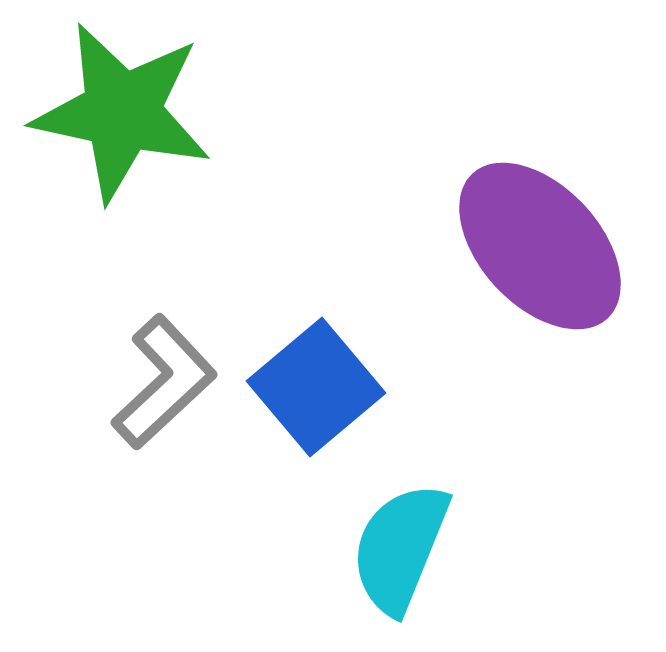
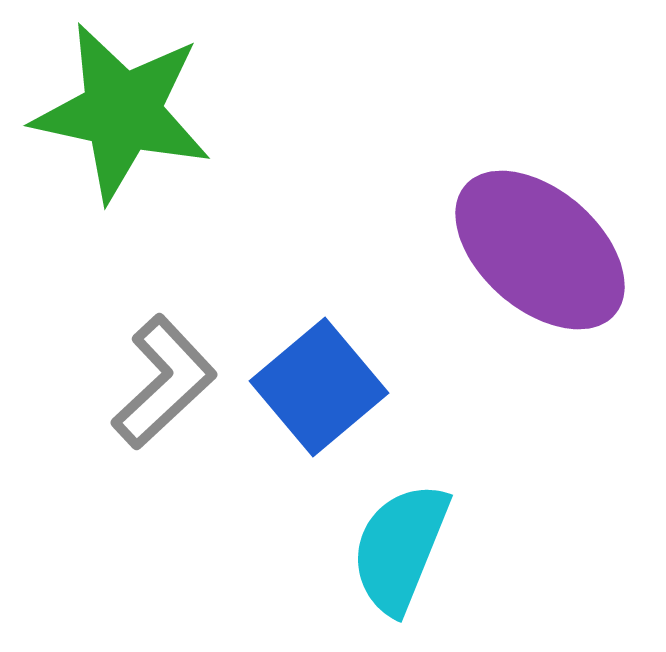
purple ellipse: moved 4 px down; rotated 6 degrees counterclockwise
blue square: moved 3 px right
